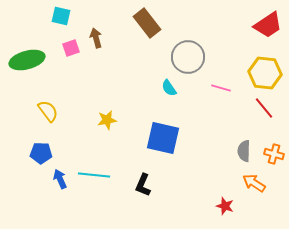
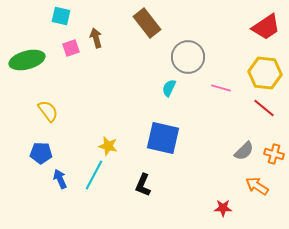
red trapezoid: moved 2 px left, 2 px down
cyan semicircle: rotated 60 degrees clockwise
red line: rotated 10 degrees counterclockwise
yellow star: moved 1 px right, 26 px down; rotated 24 degrees clockwise
gray semicircle: rotated 135 degrees counterclockwise
cyan line: rotated 68 degrees counterclockwise
orange arrow: moved 3 px right, 3 px down
red star: moved 2 px left, 2 px down; rotated 18 degrees counterclockwise
